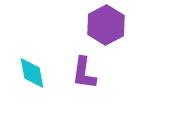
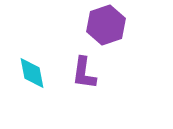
purple hexagon: rotated 9 degrees clockwise
